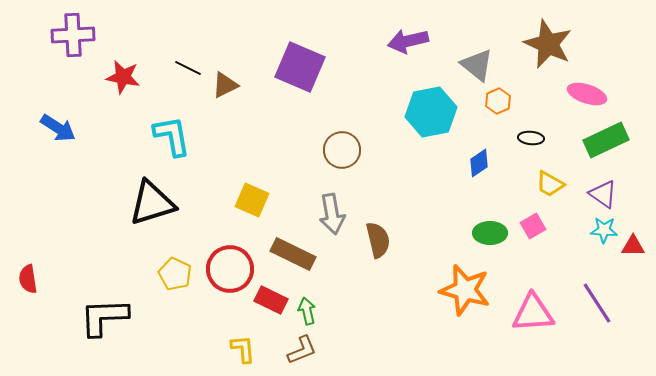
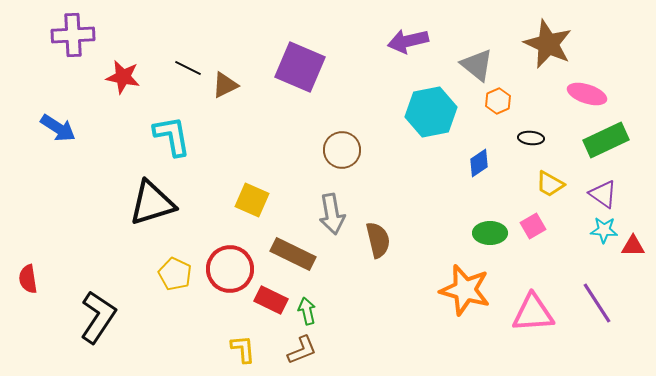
black L-shape: moved 6 px left; rotated 126 degrees clockwise
